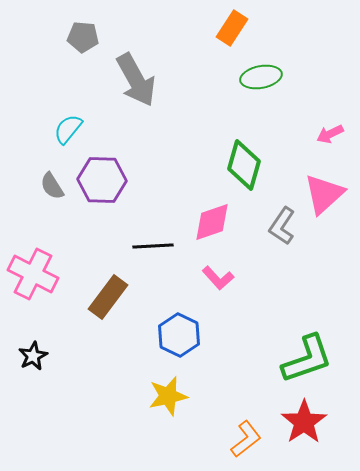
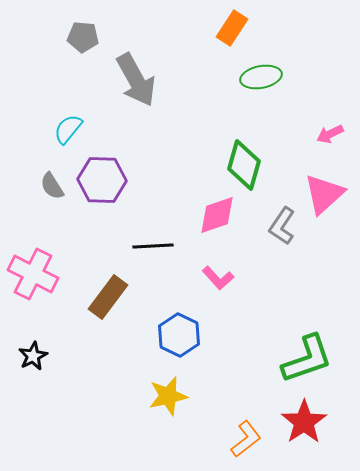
pink diamond: moved 5 px right, 7 px up
